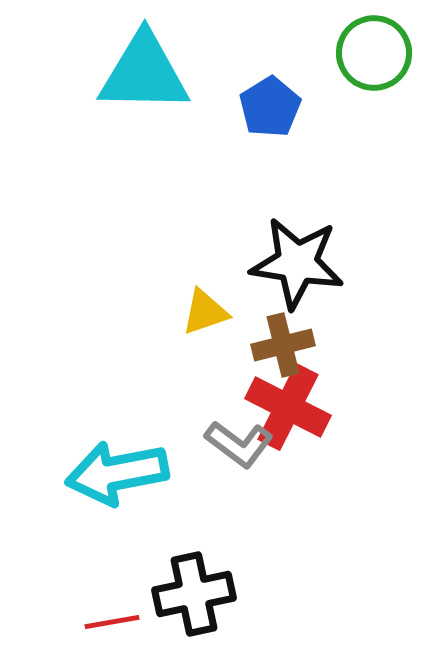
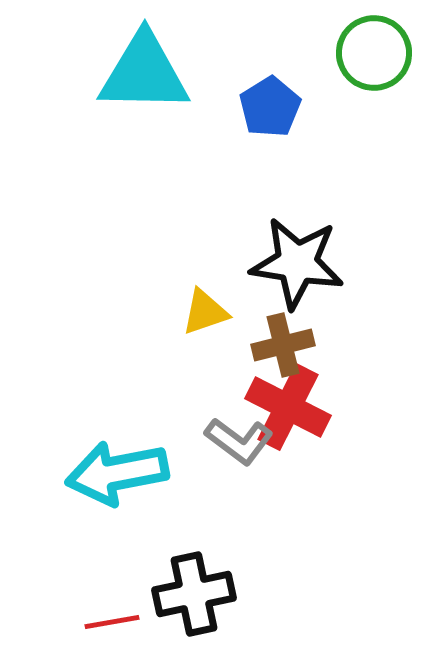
gray L-shape: moved 3 px up
